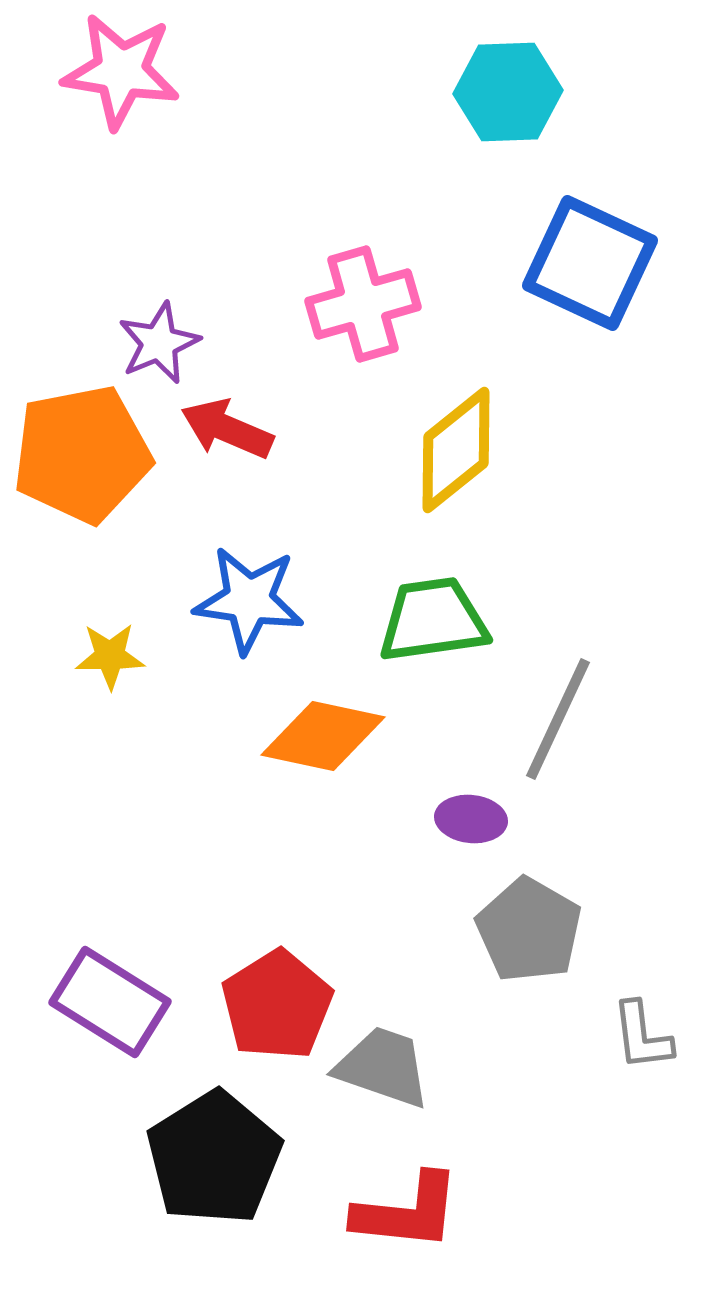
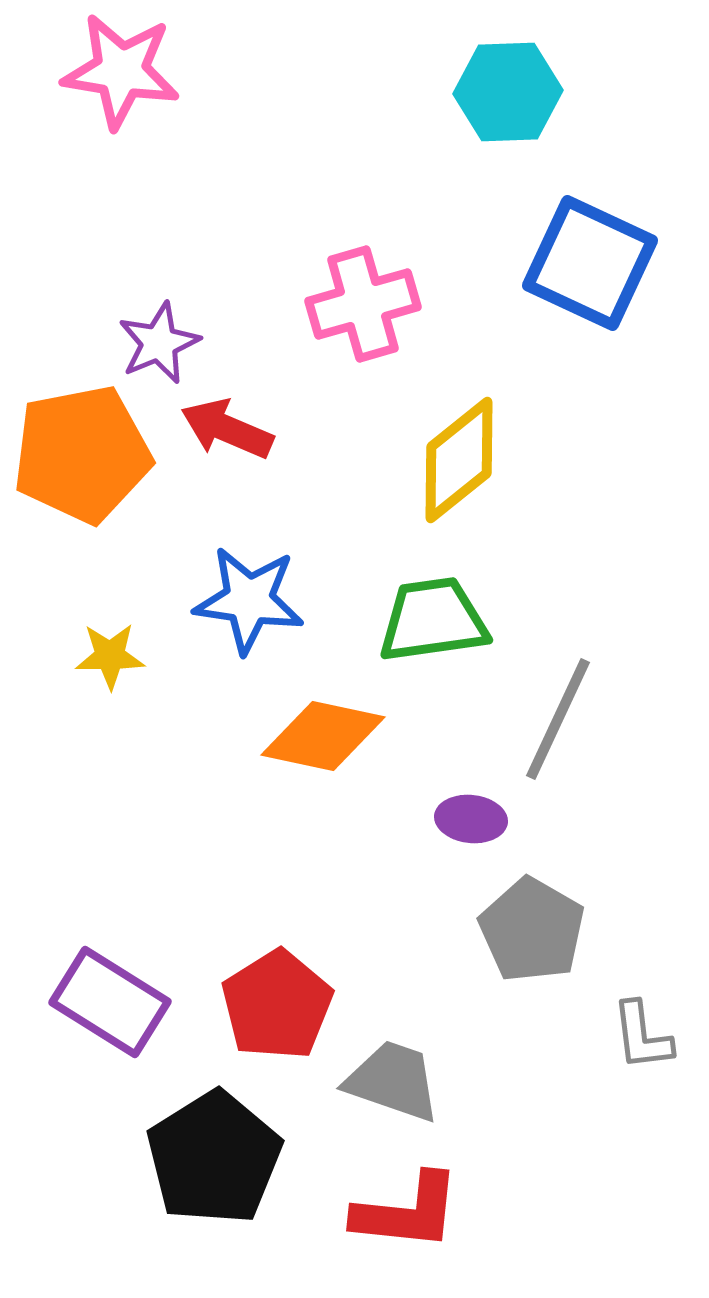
yellow diamond: moved 3 px right, 10 px down
gray pentagon: moved 3 px right
gray trapezoid: moved 10 px right, 14 px down
